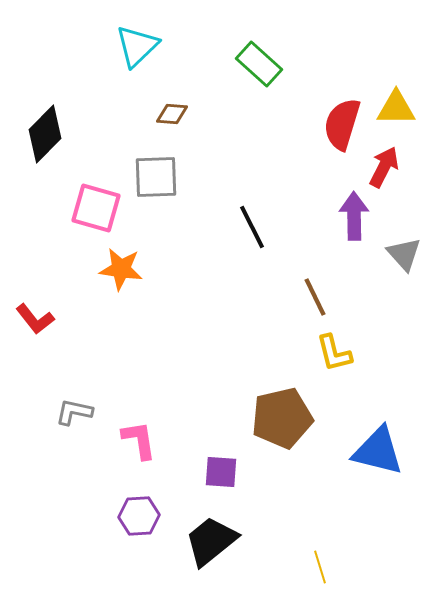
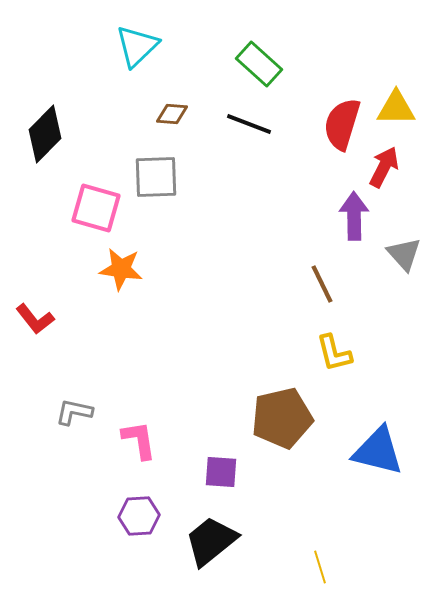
black line: moved 3 px left, 103 px up; rotated 42 degrees counterclockwise
brown line: moved 7 px right, 13 px up
